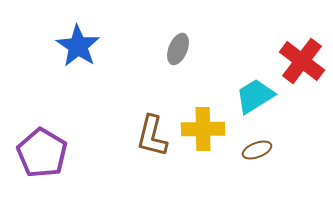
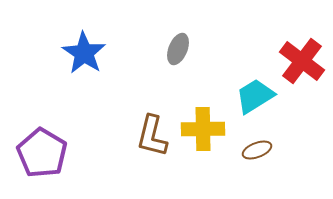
blue star: moved 6 px right, 7 px down
